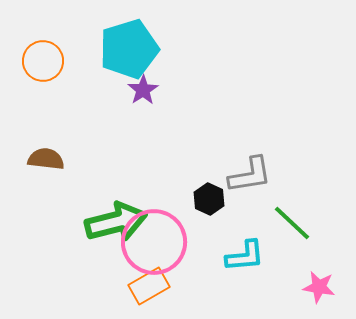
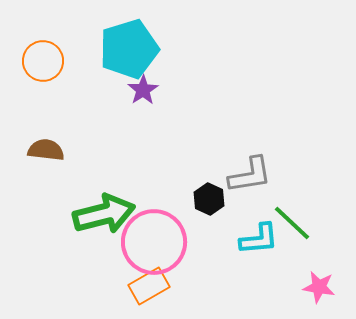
brown semicircle: moved 9 px up
green arrow: moved 12 px left, 8 px up
cyan L-shape: moved 14 px right, 17 px up
